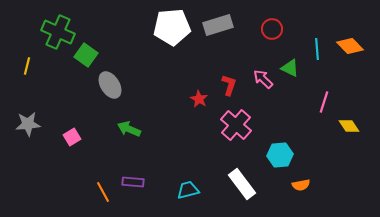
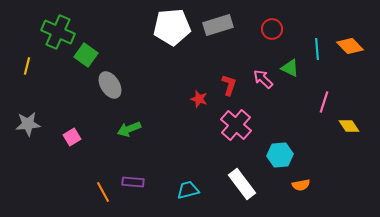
red star: rotated 12 degrees counterclockwise
green arrow: rotated 45 degrees counterclockwise
